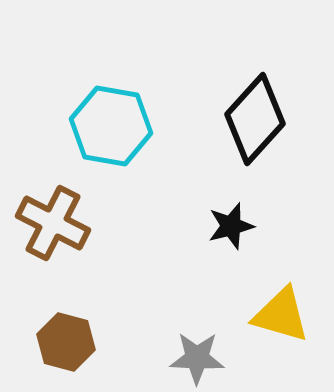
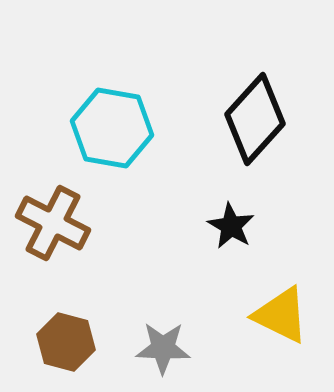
cyan hexagon: moved 1 px right, 2 px down
black star: rotated 27 degrees counterclockwise
yellow triangle: rotated 10 degrees clockwise
gray star: moved 34 px left, 10 px up
